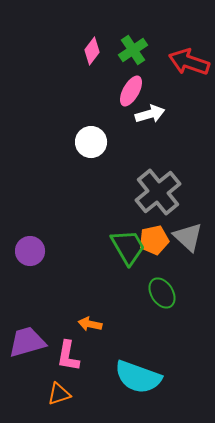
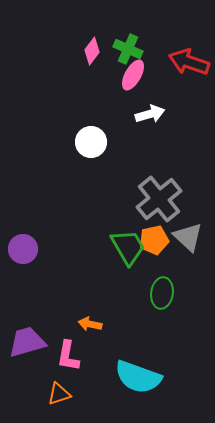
green cross: moved 5 px left, 1 px up; rotated 32 degrees counterclockwise
pink ellipse: moved 2 px right, 16 px up
gray cross: moved 1 px right, 7 px down
purple circle: moved 7 px left, 2 px up
green ellipse: rotated 40 degrees clockwise
